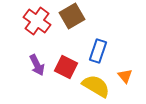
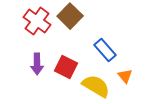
brown square: moved 2 px left; rotated 15 degrees counterclockwise
blue rectangle: moved 7 px right, 1 px up; rotated 60 degrees counterclockwise
purple arrow: moved 1 px up; rotated 25 degrees clockwise
